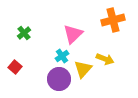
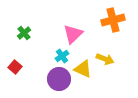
yellow triangle: rotated 48 degrees counterclockwise
